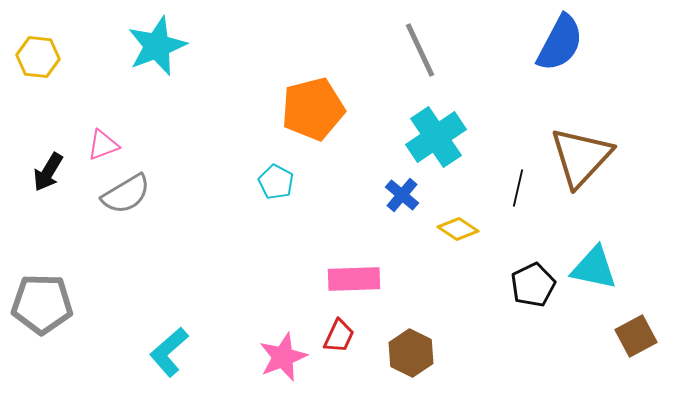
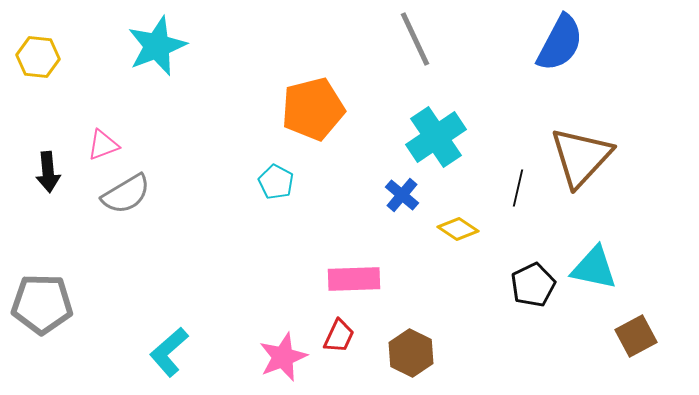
gray line: moved 5 px left, 11 px up
black arrow: rotated 36 degrees counterclockwise
